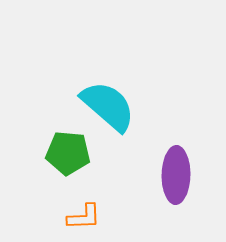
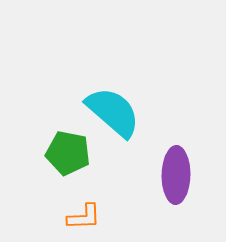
cyan semicircle: moved 5 px right, 6 px down
green pentagon: rotated 6 degrees clockwise
